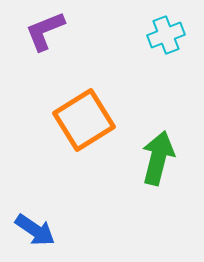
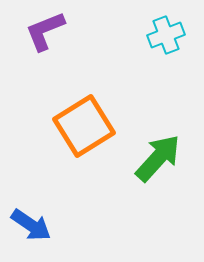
orange square: moved 6 px down
green arrow: rotated 28 degrees clockwise
blue arrow: moved 4 px left, 5 px up
